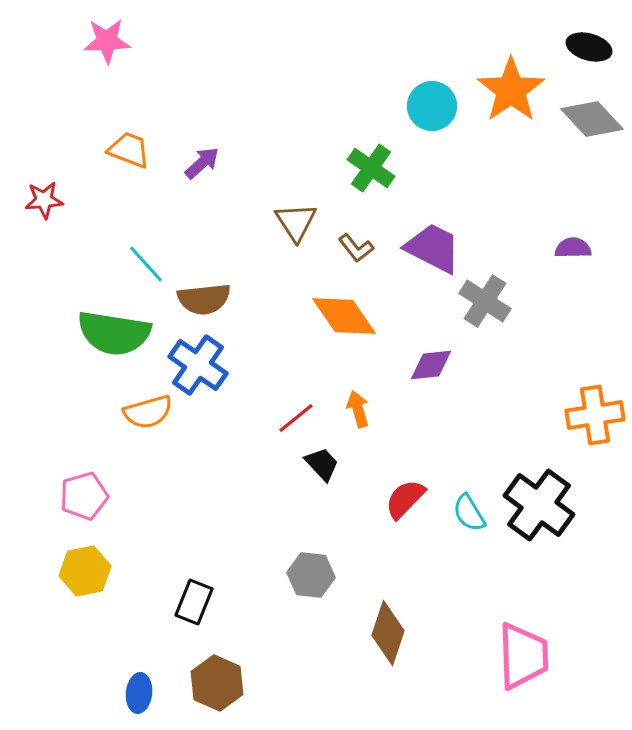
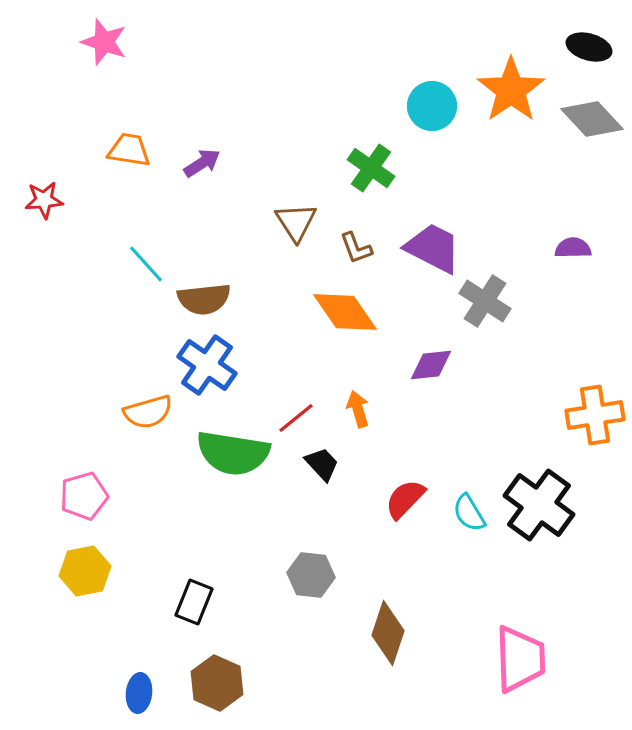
pink star: moved 3 px left, 1 px down; rotated 21 degrees clockwise
orange trapezoid: rotated 12 degrees counterclockwise
purple arrow: rotated 9 degrees clockwise
brown L-shape: rotated 18 degrees clockwise
orange diamond: moved 1 px right, 4 px up
green semicircle: moved 119 px right, 120 px down
blue cross: moved 9 px right
pink trapezoid: moved 3 px left, 3 px down
